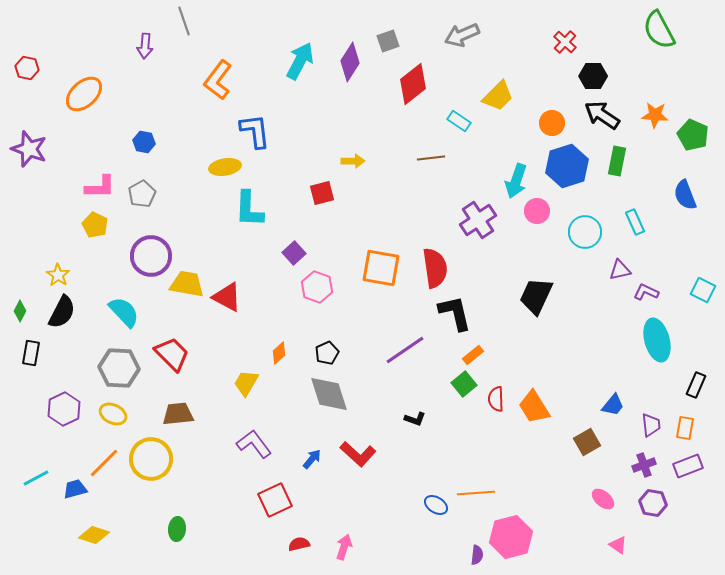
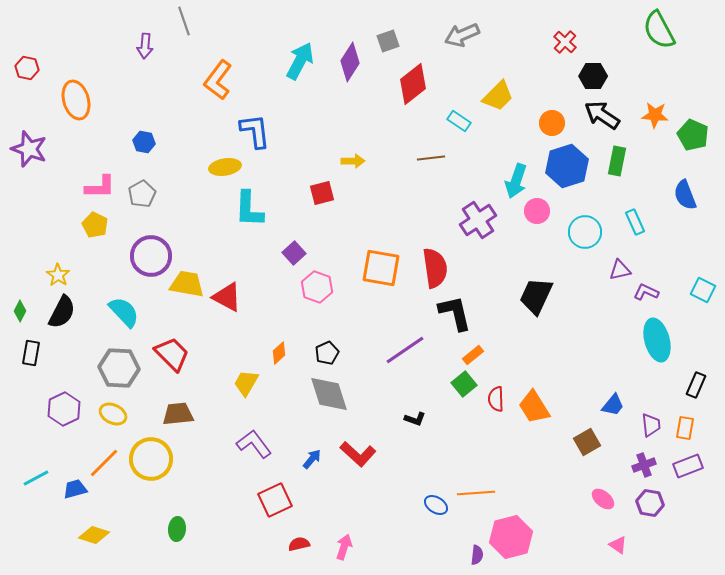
orange ellipse at (84, 94): moved 8 px left, 6 px down; rotated 63 degrees counterclockwise
purple hexagon at (653, 503): moved 3 px left
